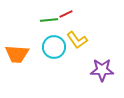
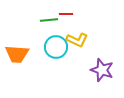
red line: rotated 24 degrees clockwise
yellow L-shape: rotated 30 degrees counterclockwise
cyan circle: moved 2 px right
purple star: rotated 20 degrees clockwise
